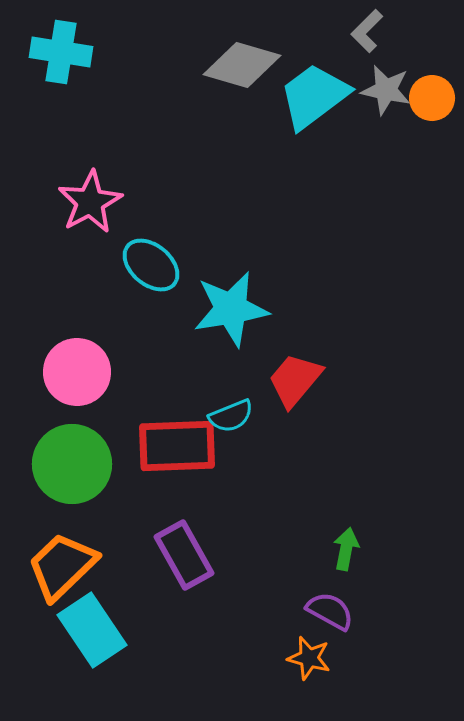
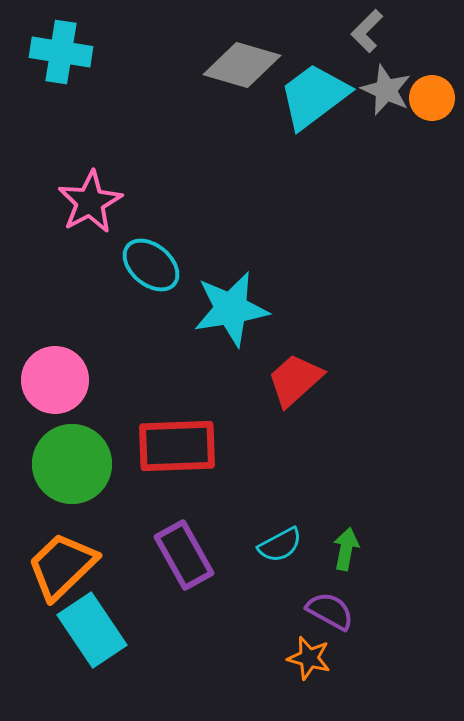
gray star: rotated 12 degrees clockwise
pink circle: moved 22 px left, 8 px down
red trapezoid: rotated 8 degrees clockwise
cyan semicircle: moved 49 px right, 129 px down; rotated 6 degrees counterclockwise
